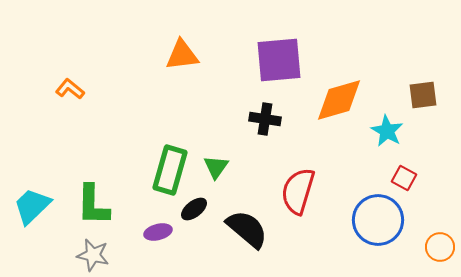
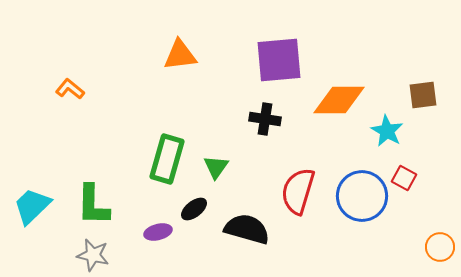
orange triangle: moved 2 px left
orange diamond: rotated 16 degrees clockwise
green rectangle: moved 3 px left, 11 px up
blue circle: moved 16 px left, 24 px up
black semicircle: rotated 24 degrees counterclockwise
